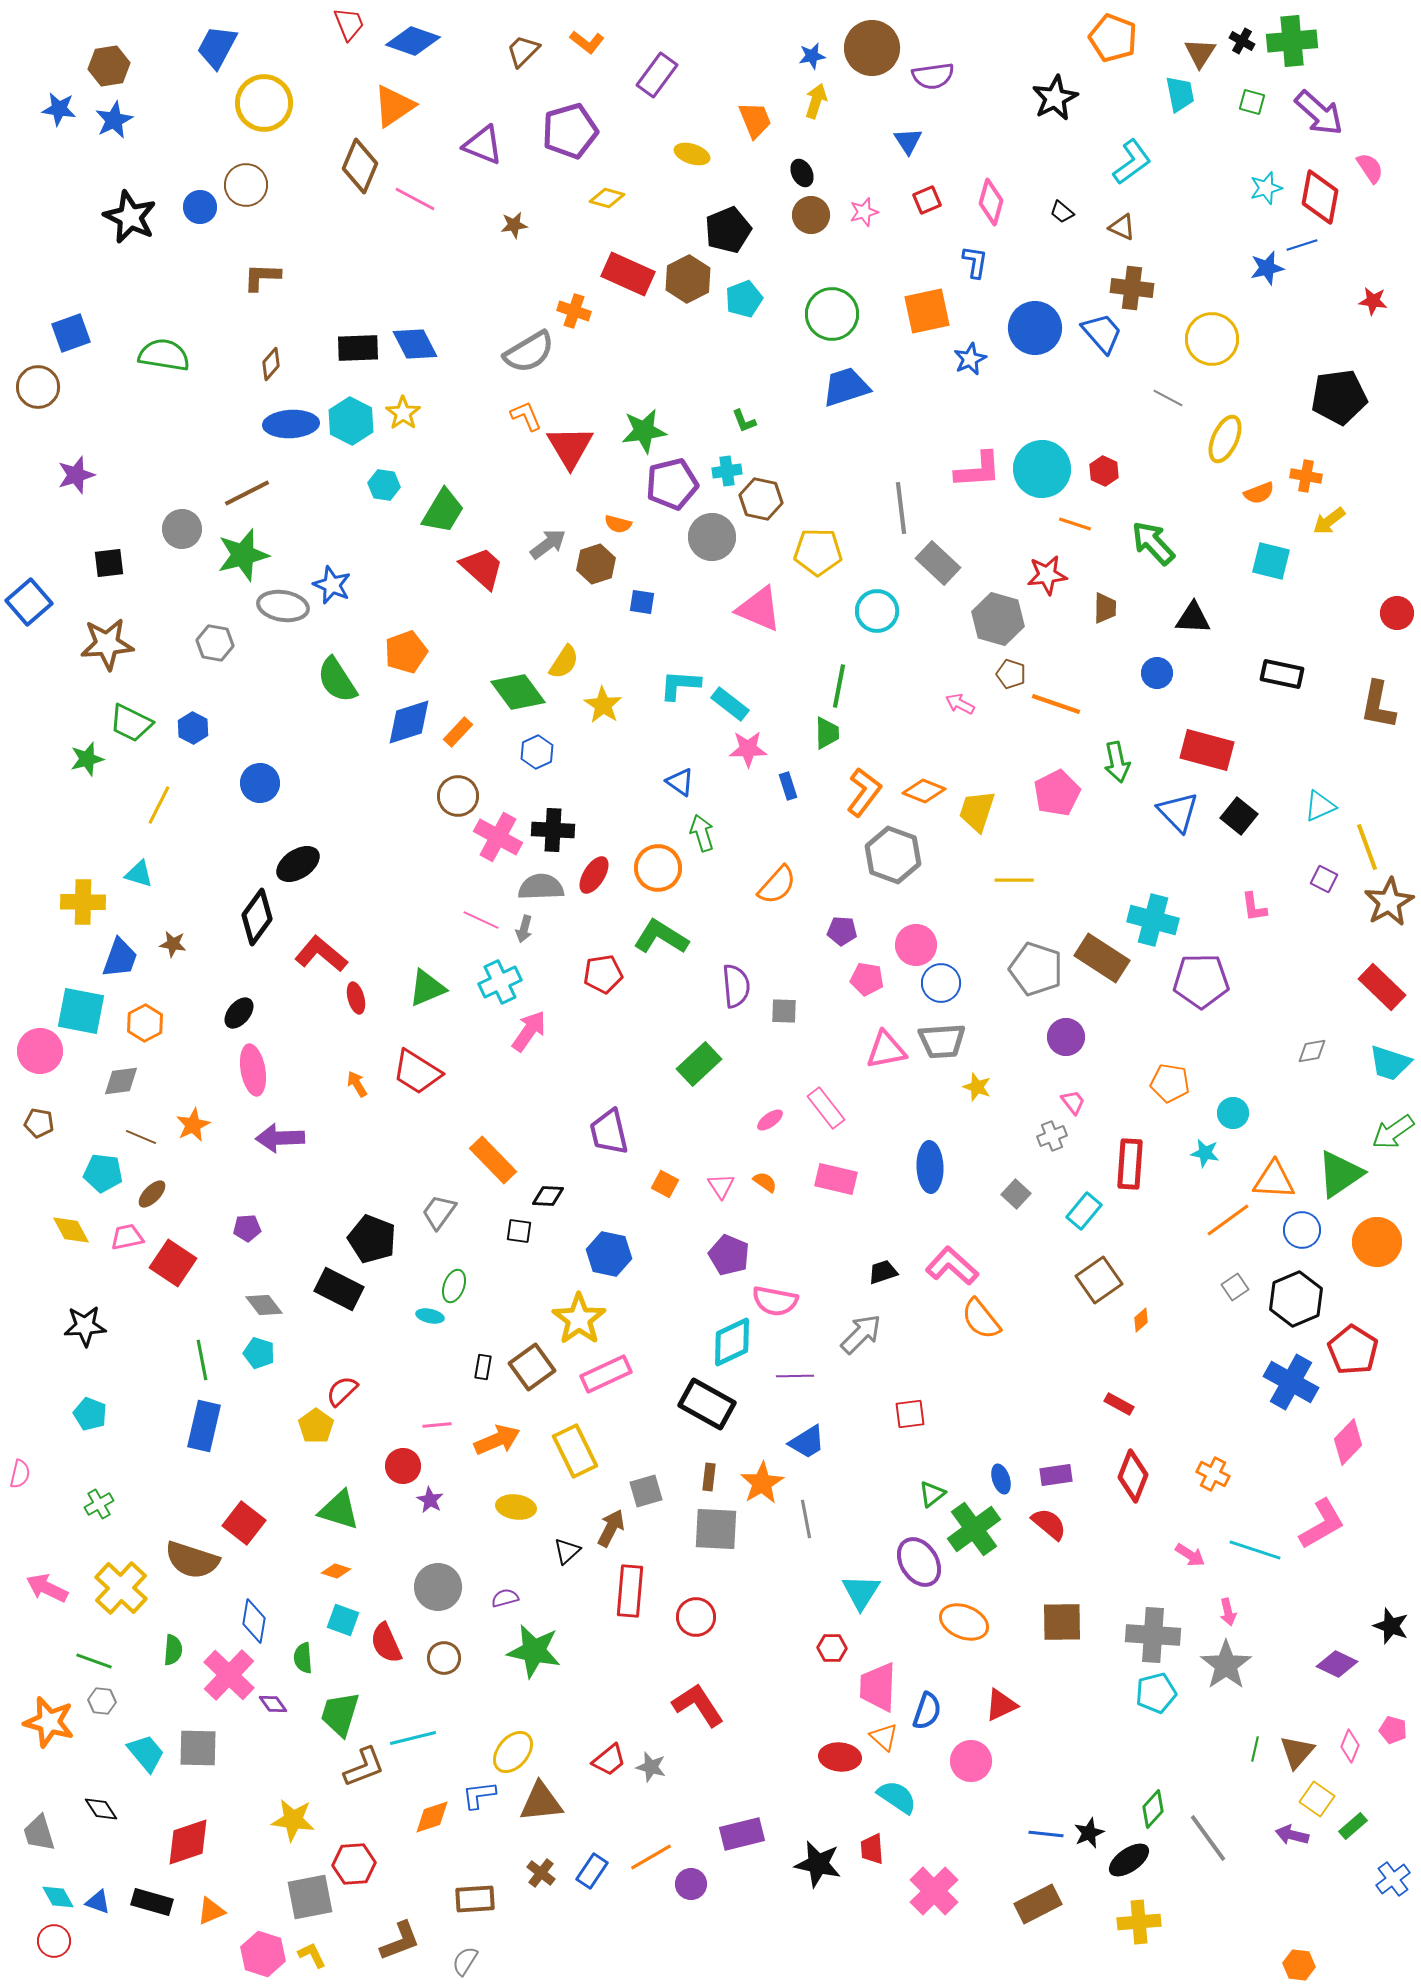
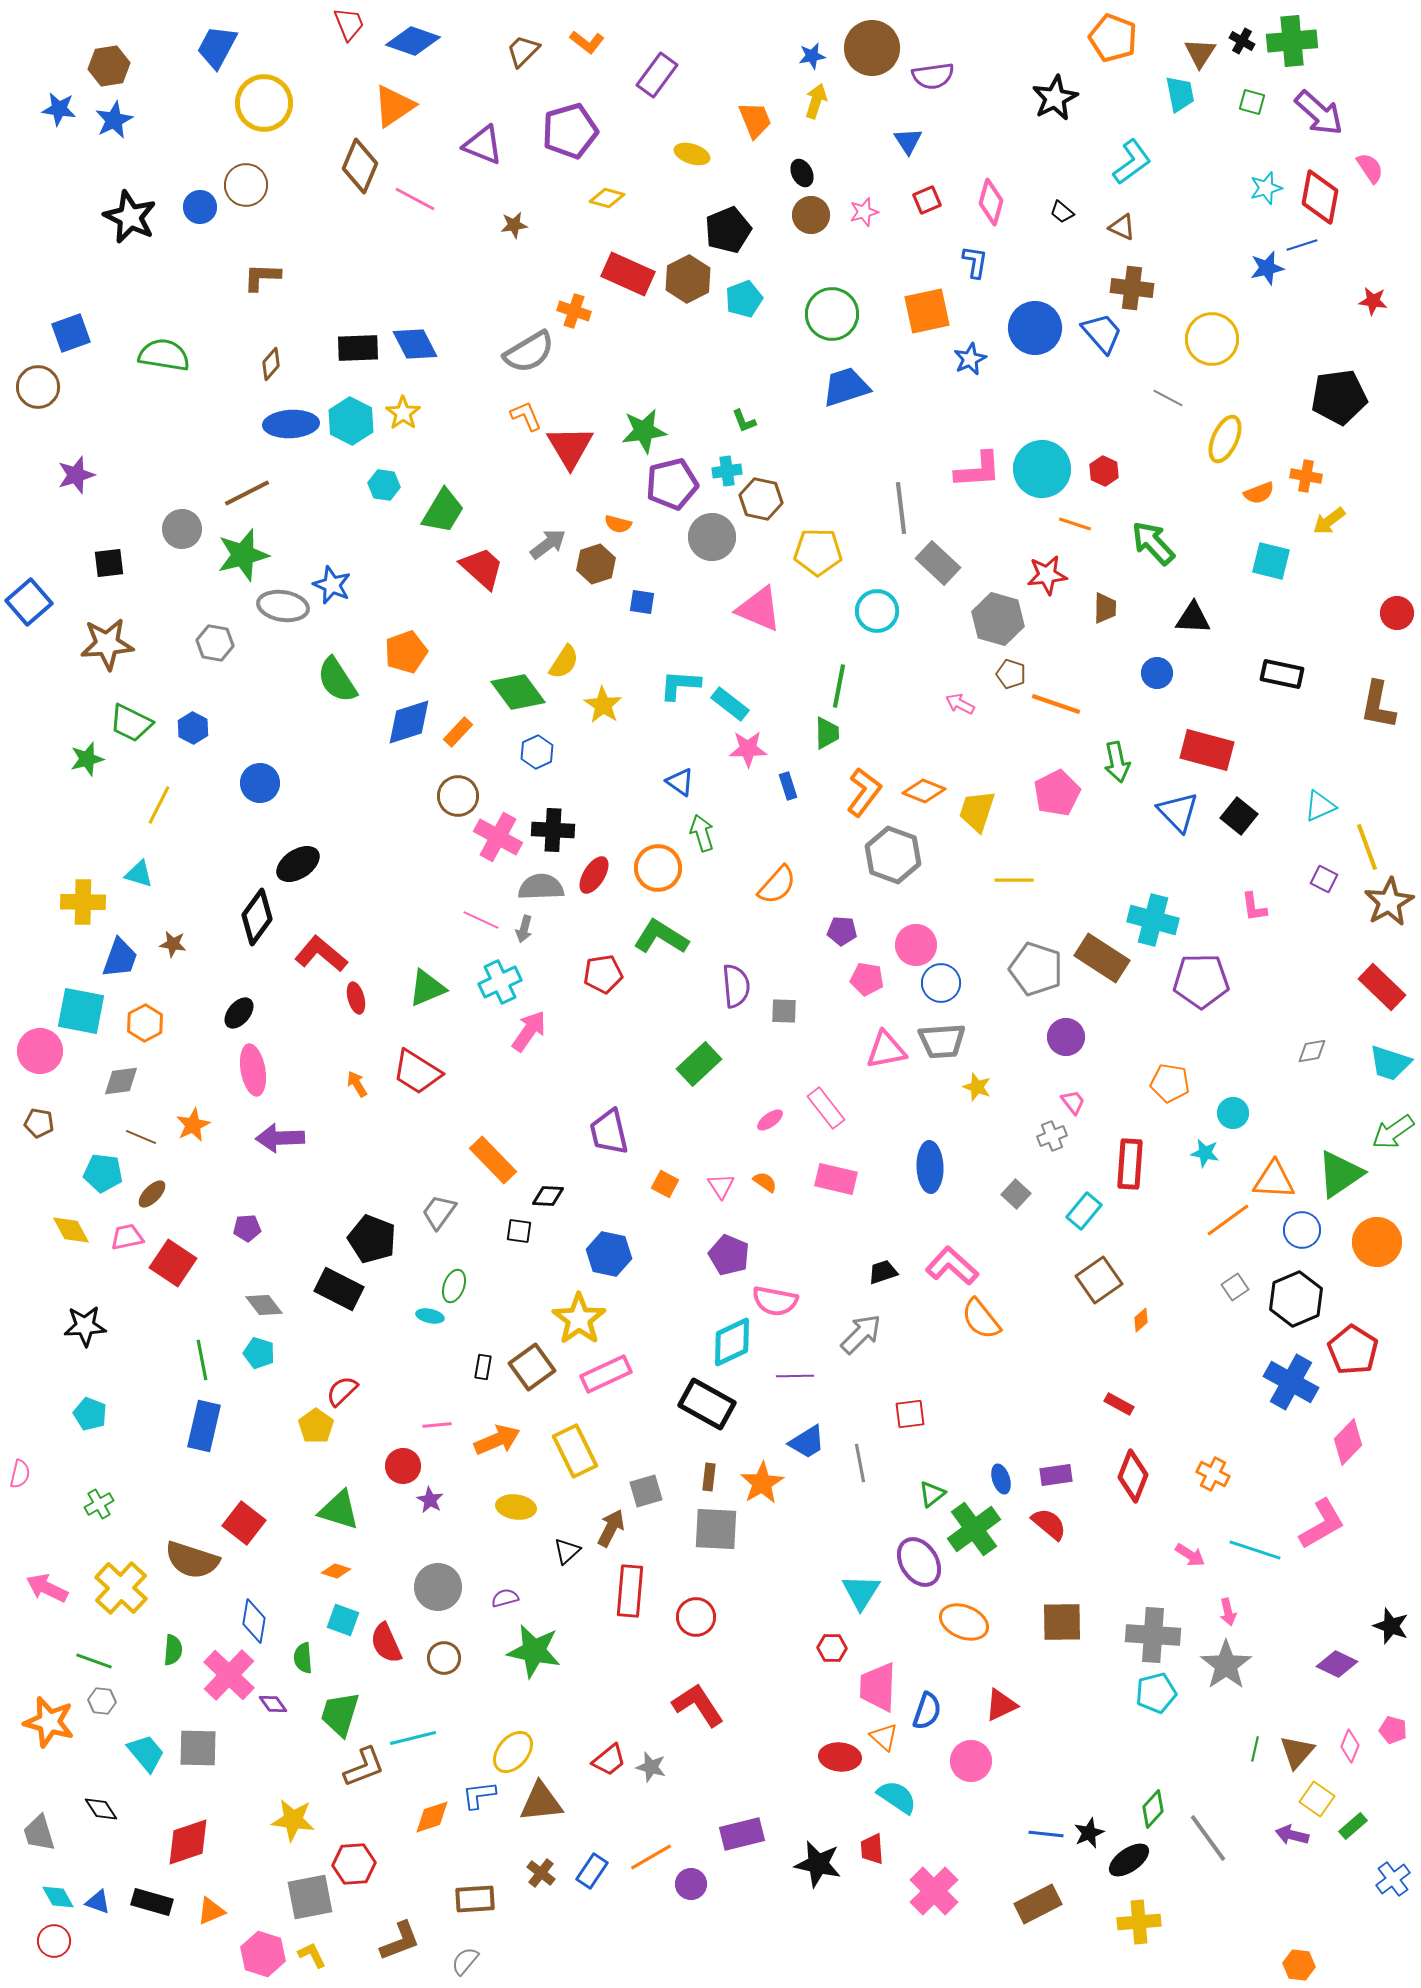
gray line at (806, 1519): moved 54 px right, 56 px up
gray semicircle at (465, 1961): rotated 8 degrees clockwise
